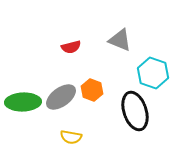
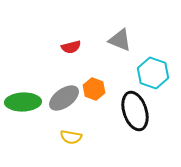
orange hexagon: moved 2 px right, 1 px up
gray ellipse: moved 3 px right, 1 px down
